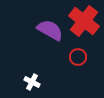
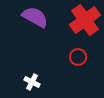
red cross: moved 1 px right, 1 px up; rotated 16 degrees clockwise
purple semicircle: moved 15 px left, 13 px up
